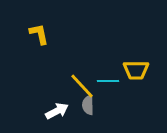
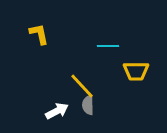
yellow trapezoid: moved 1 px down
cyan line: moved 35 px up
